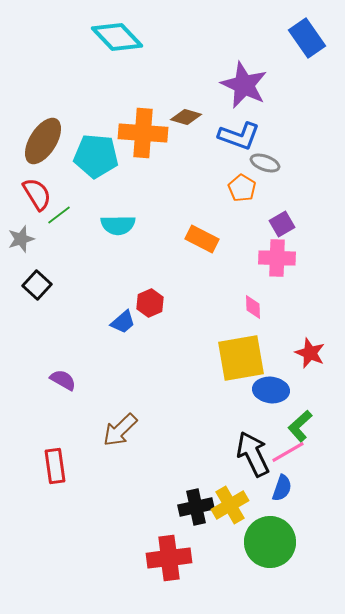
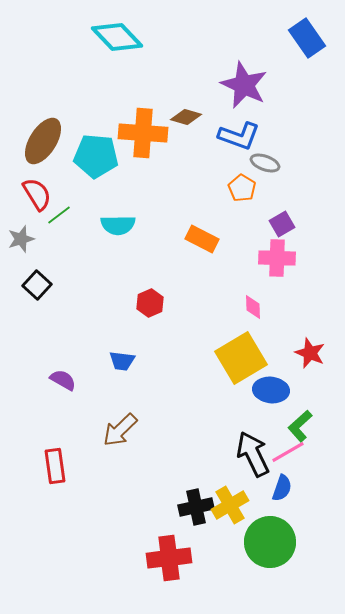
blue trapezoid: moved 1 px left, 39 px down; rotated 48 degrees clockwise
yellow square: rotated 21 degrees counterclockwise
